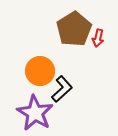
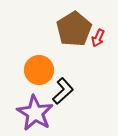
red arrow: rotated 12 degrees clockwise
orange circle: moved 1 px left, 1 px up
black L-shape: moved 1 px right, 2 px down
